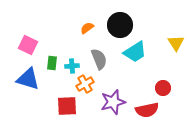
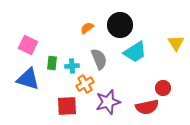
purple star: moved 5 px left
red semicircle: moved 3 px up
